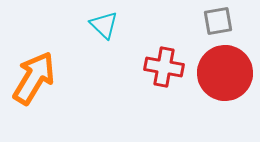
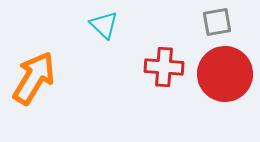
gray square: moved 1 px left, 1 px down
red cross: rotated 6 degrees counterclockwise
red circle: moved 1 px down
